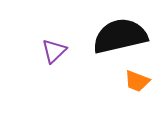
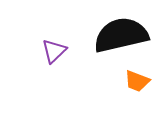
black semicircle: moved 1 px right, 1 px up
